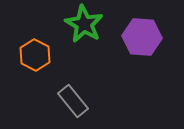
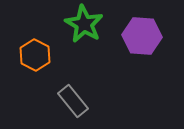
purple hexagon: moved 1 px up
